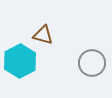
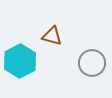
brown triangle: moved 9 px right, 1 px down
